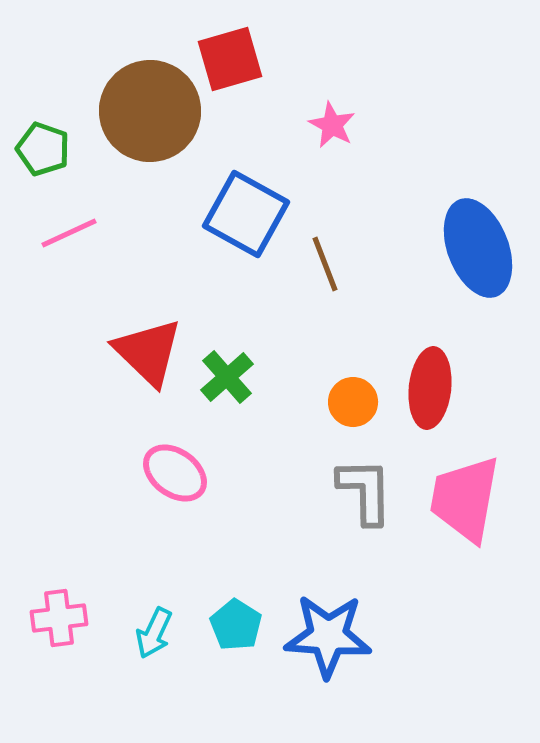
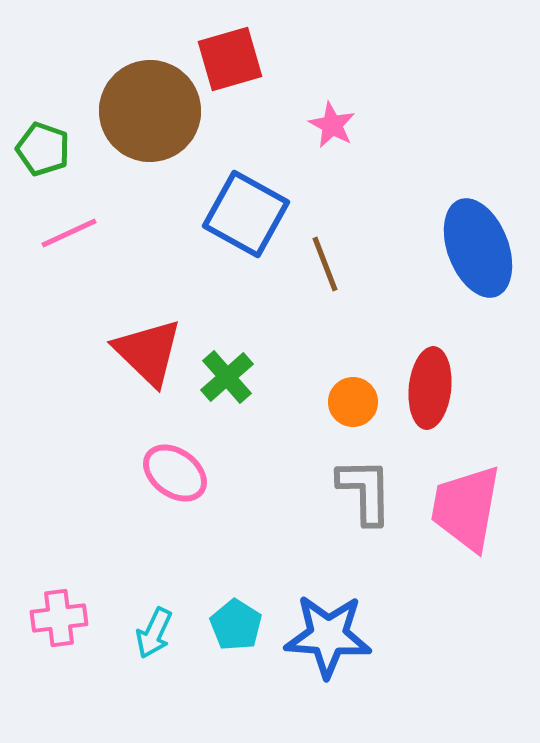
pink trapezoid: moved 1 px right, 9 px down
